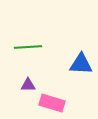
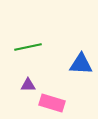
green line: rotated 8 degrees counterclockwise
